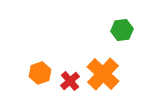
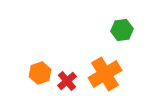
orange cross: moved 2 px right; rotated 16 degrees clockwise
red cross: moved 3 px left
